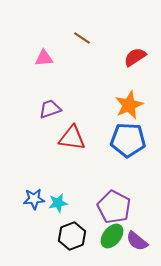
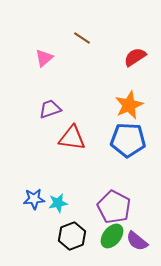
pink triangle: rotated 36 degrees counterclockwise
